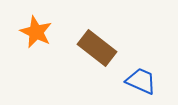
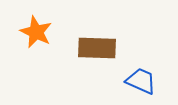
brown rectangle: rotated 36 degrees counterclockwise
